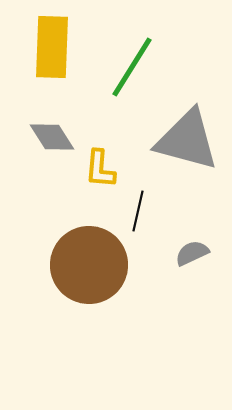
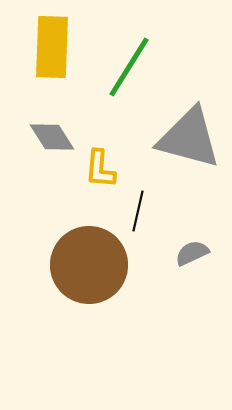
green line: moved 3 px left
gray triangle: moved 2 px right, 2 px up
